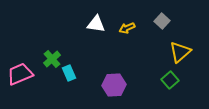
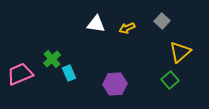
purple hexagon: moved 1 px right, 1 px up
